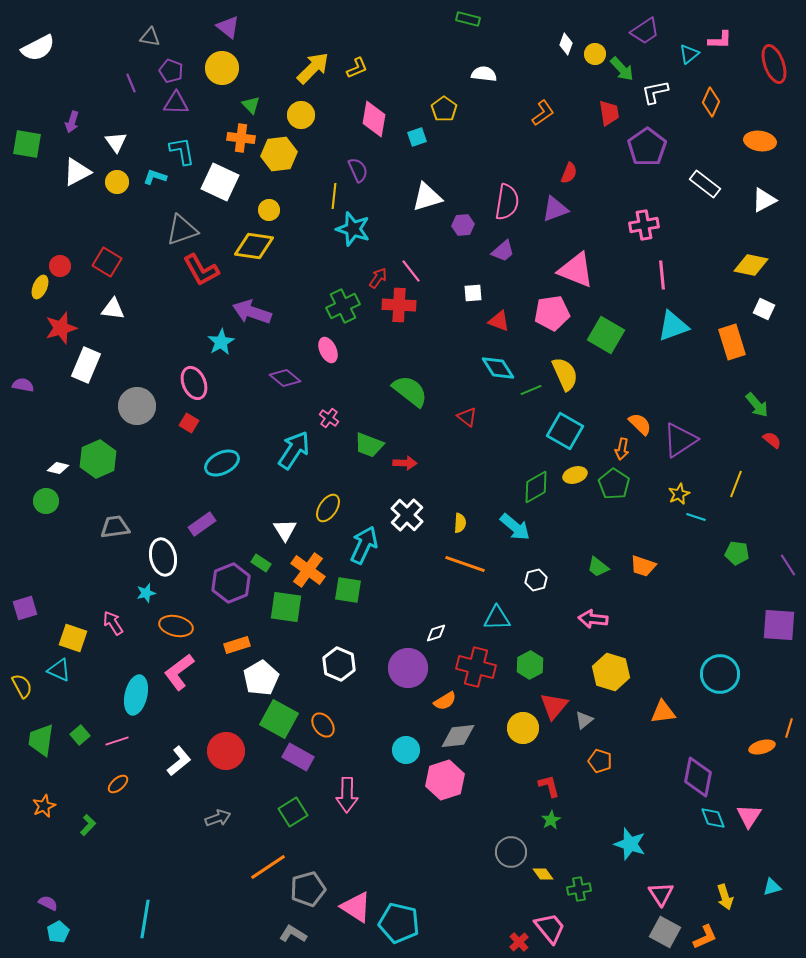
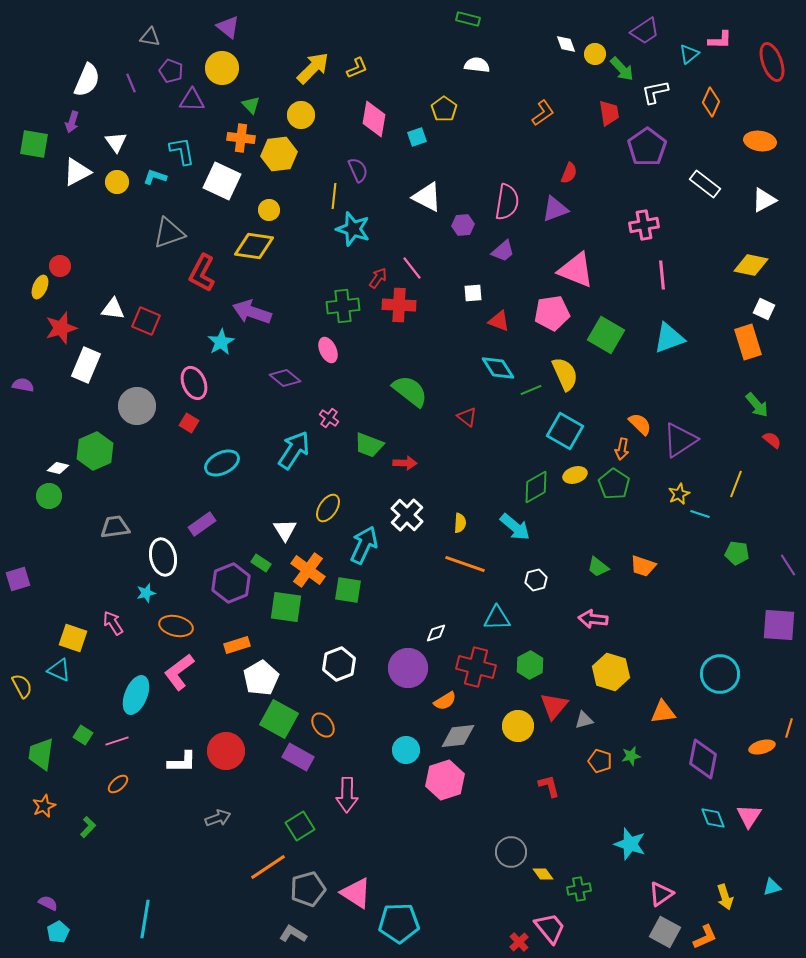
white diamond at (566, 44): rotated 40 degrees counterclockwise
white semicircle at (38, 48): moved 49 px right, 32 px down; rotated 40 degrees counterclockwise
red ellipse at (774, 64): moved 2 px left, 2 px up
white semicircle at (484, 74): moved 7 px left, 9 px up
purple triangle at (176, 103): moved 16 px right, 3 px up
green square at (27, 144): moved 7 px right
white square at (220, 182): moved 2 px right, 1 px up
white triangle at (427, 197): rotated 44 degrees clockwise
gray triangle at (182, 230): moved 13 px left, 3 px down
red square at (107, 262): moved 39 px right, 59 px down; rotated 8 degrees counterclockwise
red L-shape at (201, 270): moved 1 px right, 3 px down; rotated 57 degrees clockwise
pink line at (411, 271): moved 1 px right, 3 px up
green cross at (343, 306): rotated 20 degrees clockwise
cyan triangle at (673, 326): moved 4 px left, 12 px down
orange rectangle at (732, 342): moved 16 px right
green hexagon at (98, 459): moved 3 px left, 8 px up
green circle at (46, 501): moved 3 px right, 5 px up
cyan line at (696, 517): moved 4 px right, 3 px up
purple square at (25, 608): moved 7 px left, 29 px up
white hexagon at (339, 664): rotated 16 degrees clockwise
cyan ellipse at (136, 695): rotated 9 degrees clockwise
gray triangle at (584, 720): rotated 24 degrees clockwise
yellow circle at (523, 728): moved 5 px left, 2 px up
green square at (80, 735): moved 3 px right; rotated 18 degrees counterclockwise
green trapezoid at (41, 740): moved 14 px down
white L-shape at (179, 761): moved 3 px right, 1 px down; rotated 40 degrees clockwise
purple diamond at (698, 777): moved 5 px right, 18 px up
green square at (293, 812): moved 7 px right, 14 px down
green star at (551, 820): moved 80 px right, 64 px up; rotated 18 degrees clockwise
green L-shape at (88, 825): moved 2 px down
pink triangle at (661, 894): rotated 28 degrees clockwise
pink triangle at (356, 907): moved 14 px up
cyan pentagon at (399, 923): rotated 15 degrees counterclockwise
